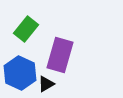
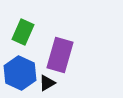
green rectangle: moved 3 px left, 3 px down; rotated 15 degrees counterclockwise
black triangle: moved 1 px right, 1 px up
